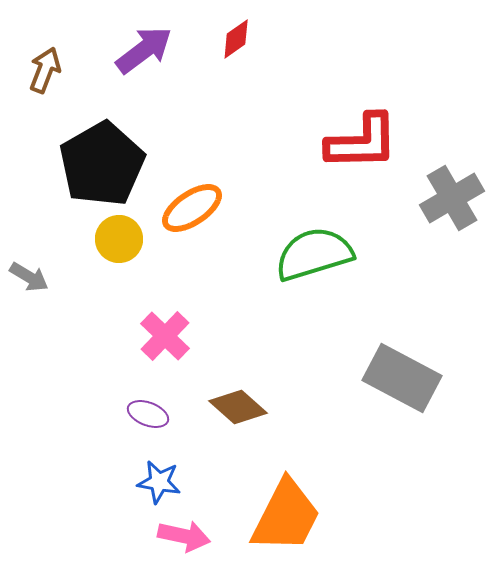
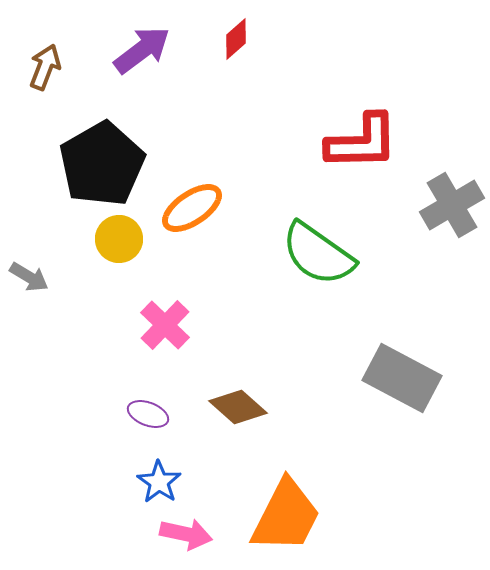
red diamond: rotated 6 degrees counterclockwise
purple arrow: moved 2 px left
brown arrow: moved 3 px up
gray cross: moved 7 px down
green semicircle: moved 4 px right; rotated 128 degrees counterclockwise
pink cross: moved 11 px up
blue star: rotated 24 degrees clockwise
pink arrow: moved 2 px right, 2 px up
